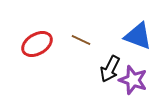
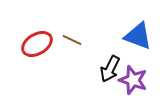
brown line: moved 9 px left
